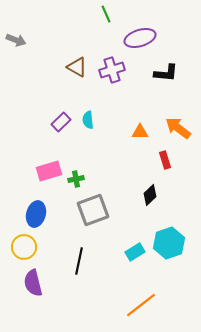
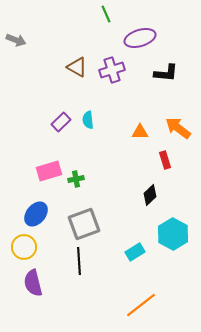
gray square: moved 9 px left, 14 px down
blue ellipse: rotated 25 degrees clockwise
cyan hexagon: moved 4 px right, 9 px up; rotated 12 degrees counterclockwise
black line: rotated 16 degrees counterclockwise
